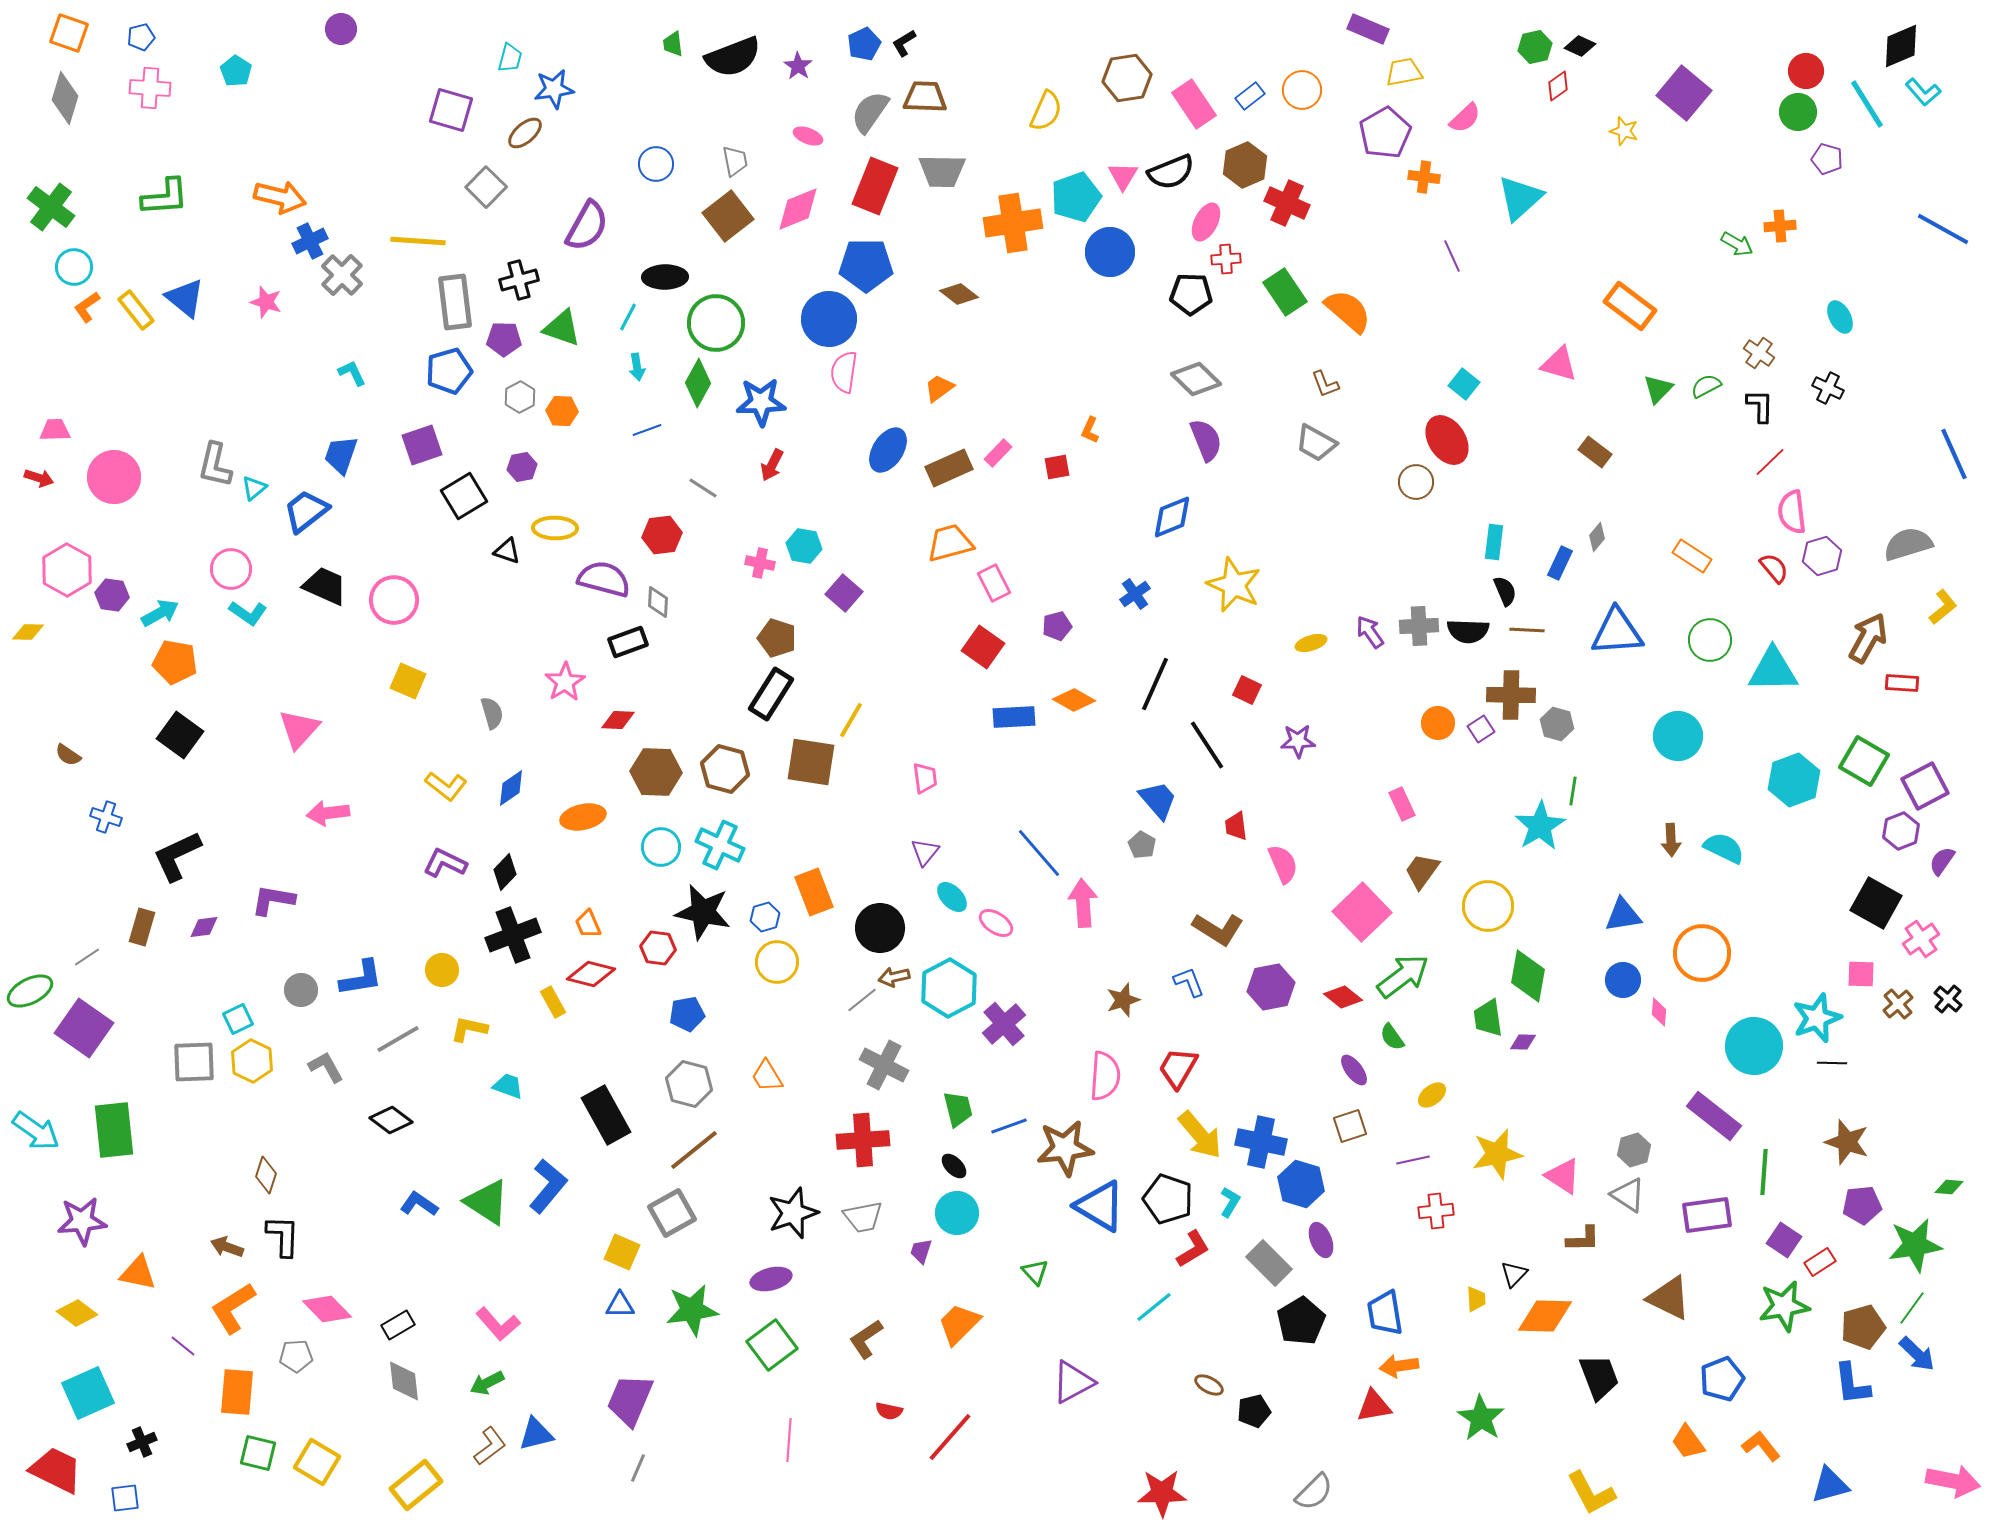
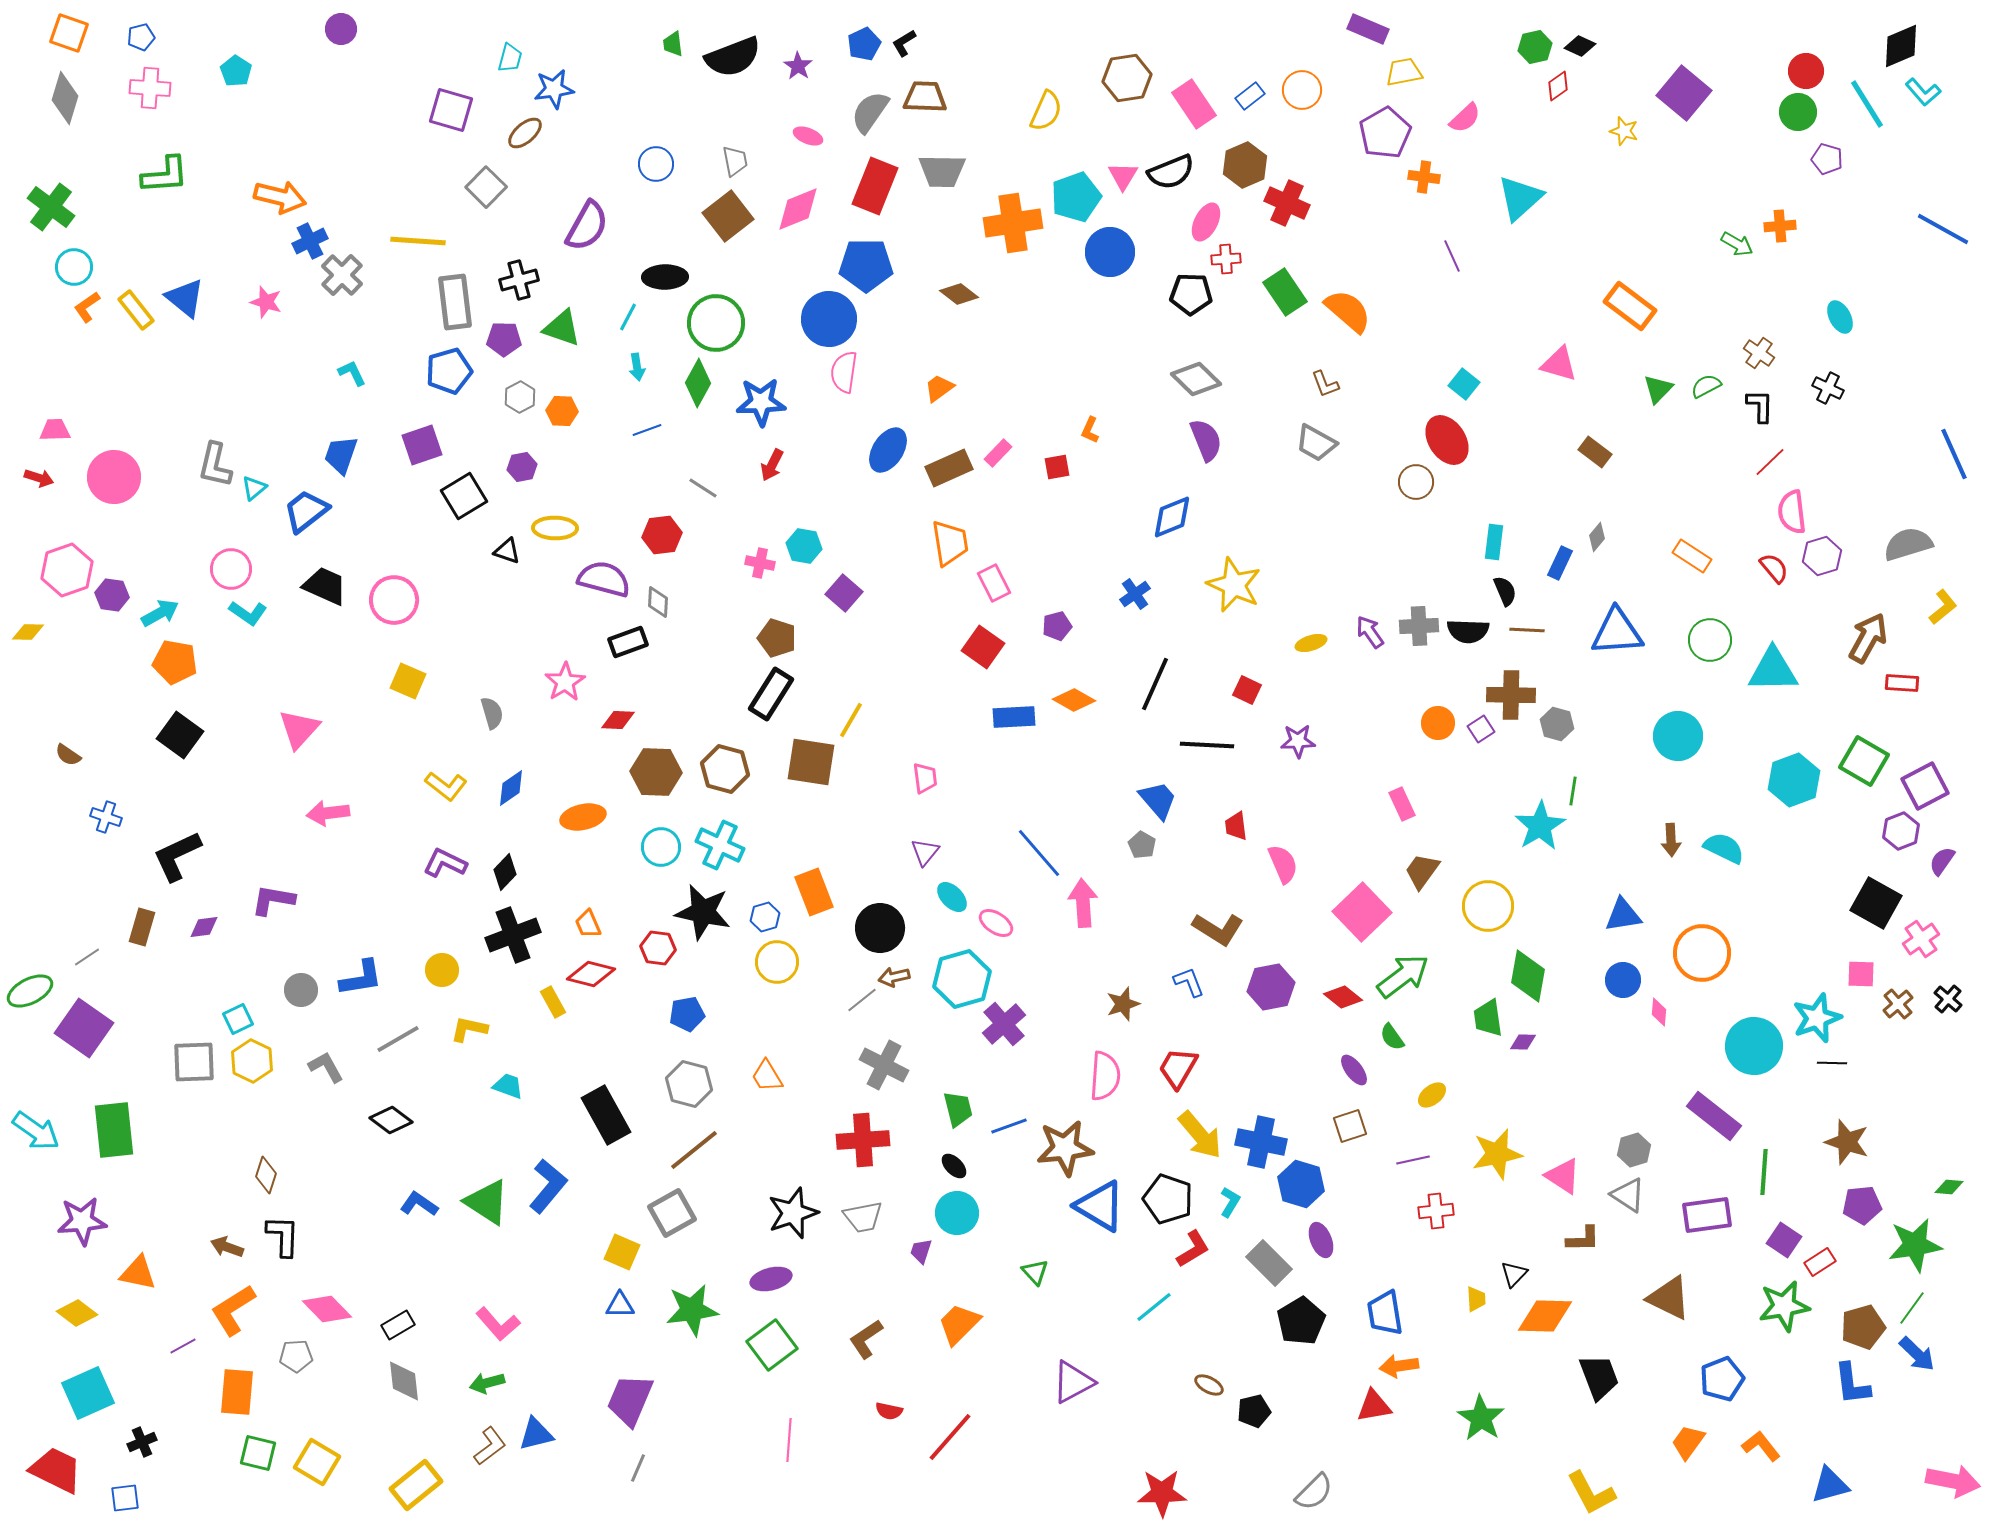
green L-shape at (165, 197): moved 22 px up
orange trapezoid at (950, 543): rotated 96 degrees clockwise
pink hexagon at (67, 570): rotated 12 degrees clockwise
black line at (1207, 745): rotated 54 degrees counterclockwise
cyan hexagon at (949, 988): moved 13 px right, 9 px up; rotated 12 degrees clockwise
brown star at (1123, 1000): moved 4 px down
orange L-shape at (233, 1308): moved 2 px down
purple line at (183, 1346): rotated 68 degrees counterclockwise
green arrow at (487, 1383): rotated 12 degrees clockwise
orange trapezoid at (1688, 1442): rotated 72 degrees clockwise
